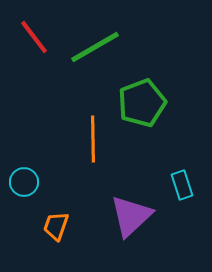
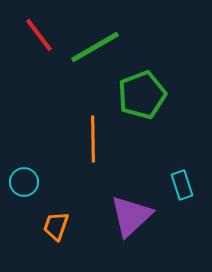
red line: moved 5 px right, 2 px up
green pentagon: moved 8 px up
